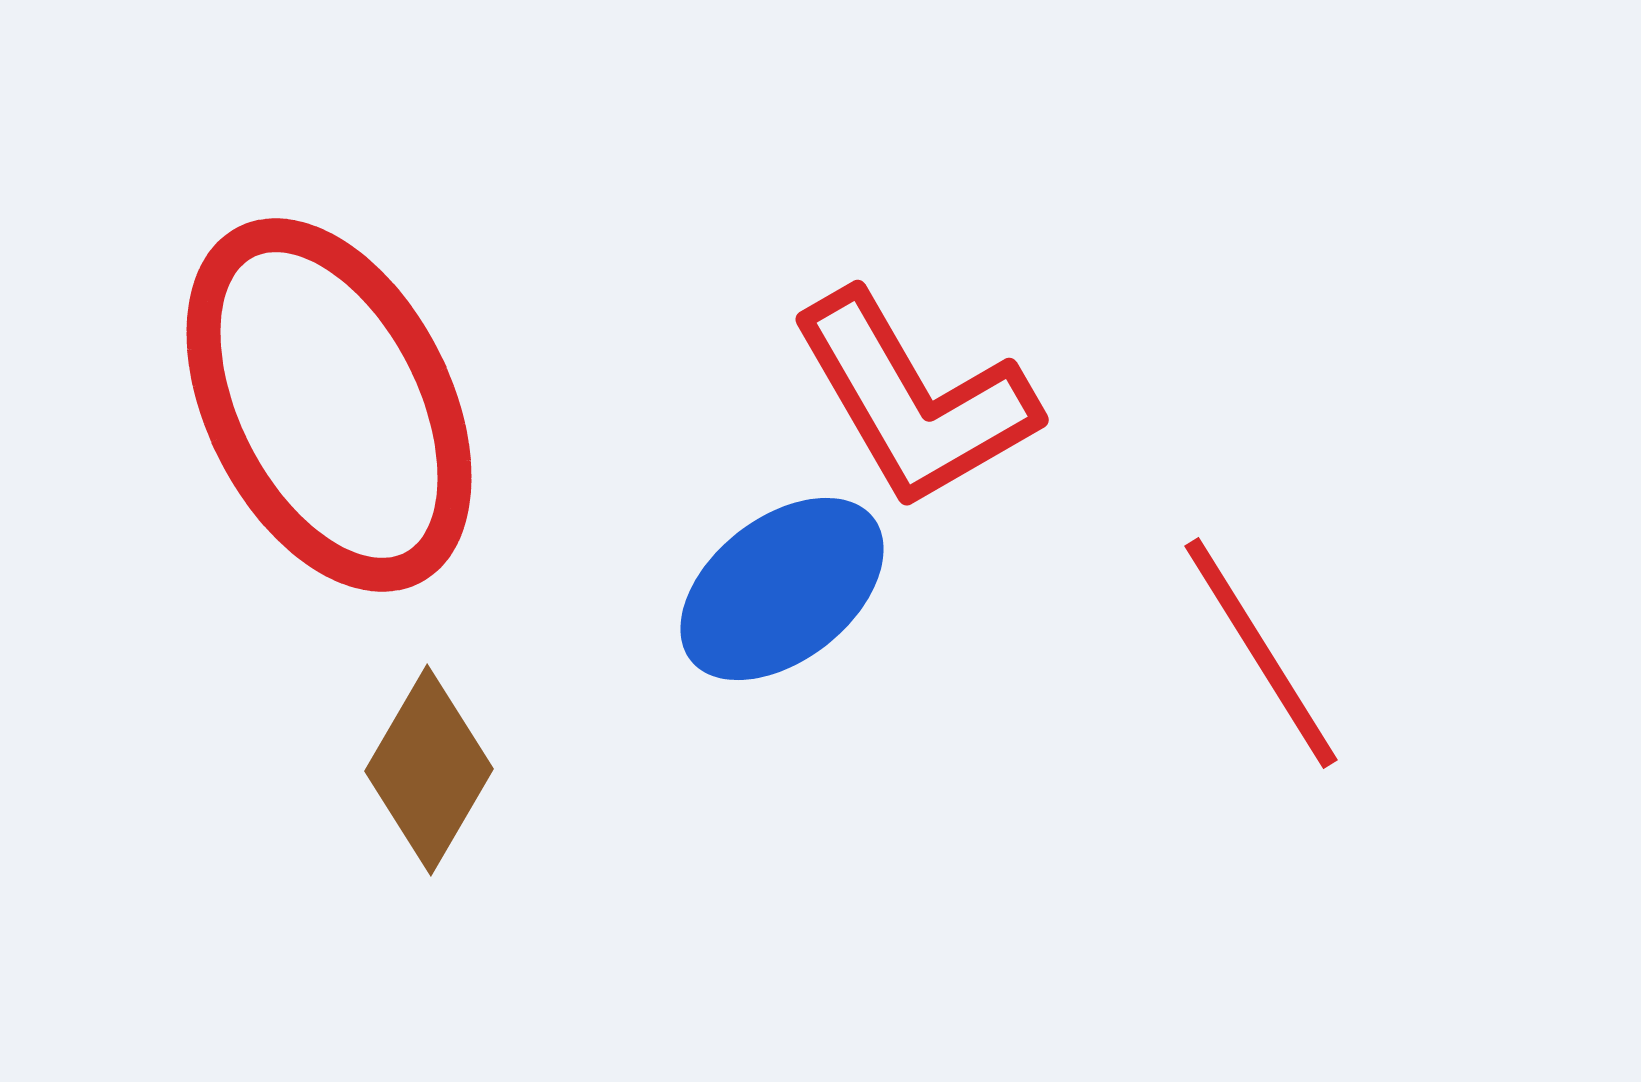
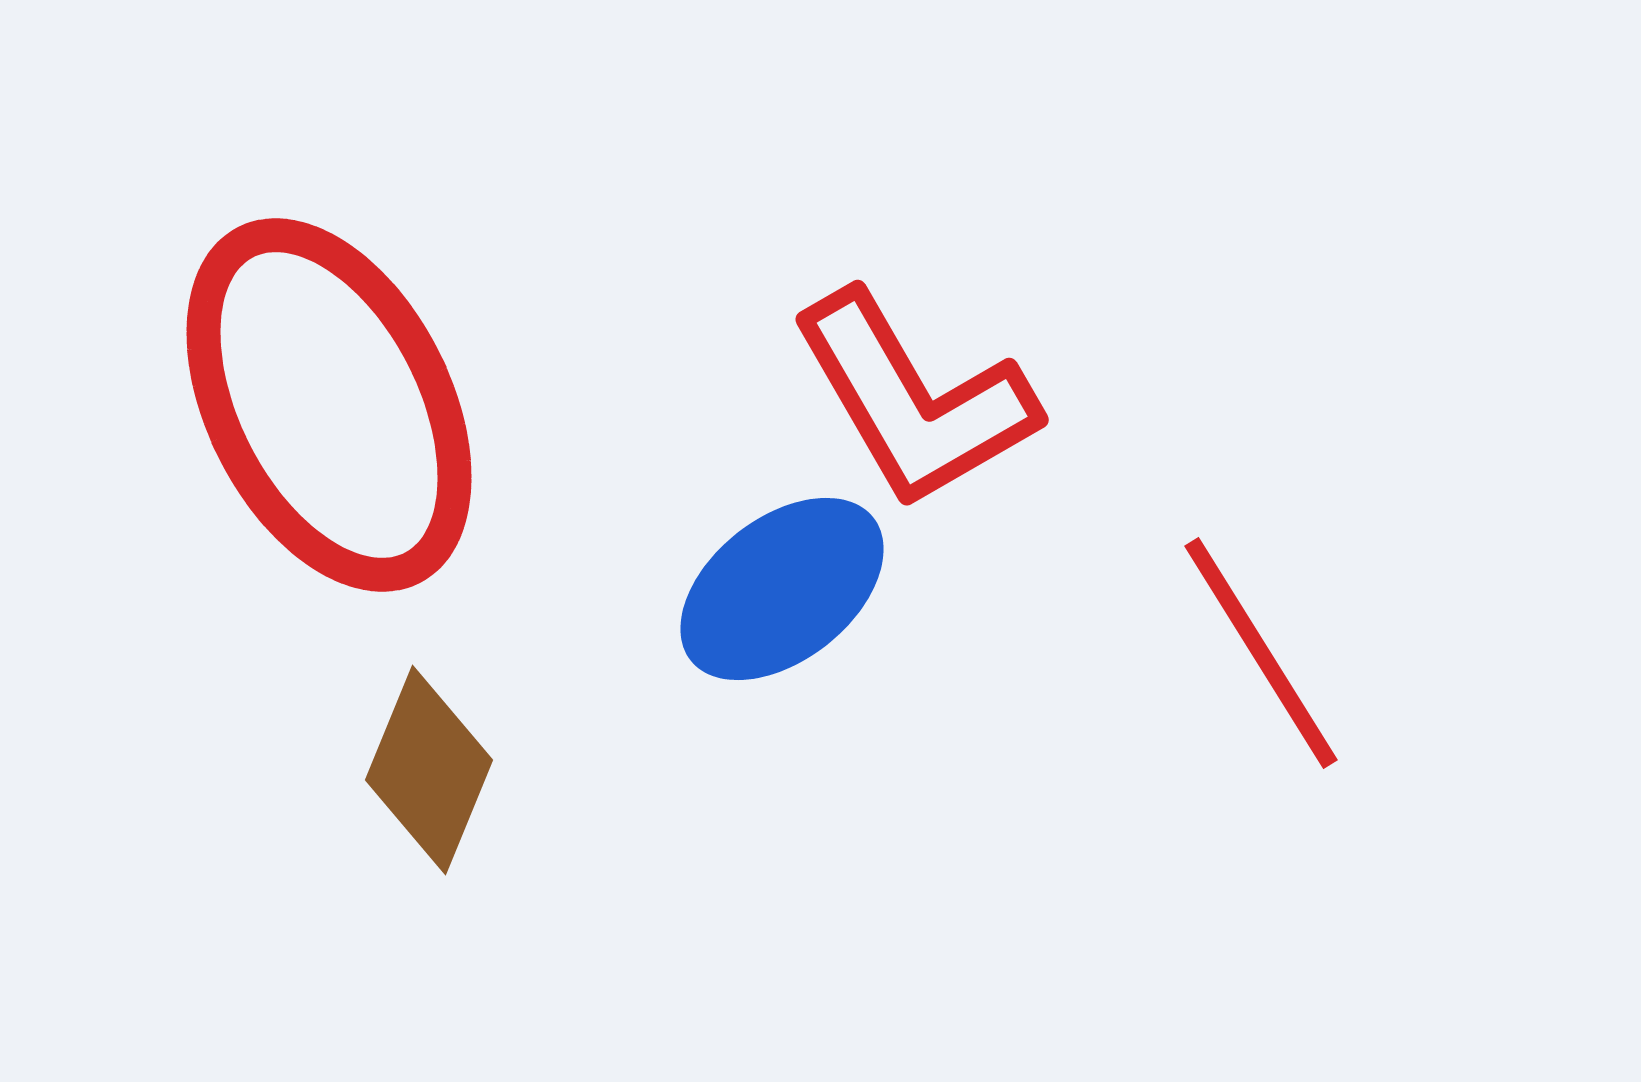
brown diamond: rotated 8 degrees counterclockwise
